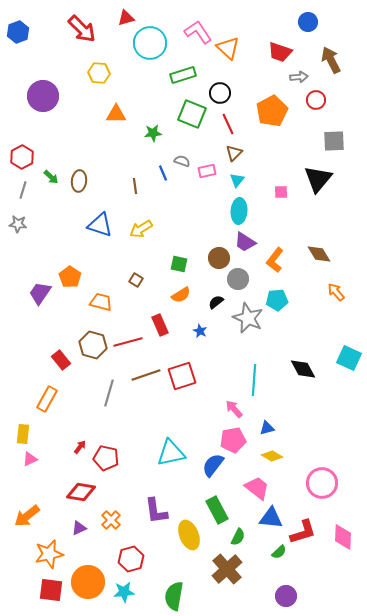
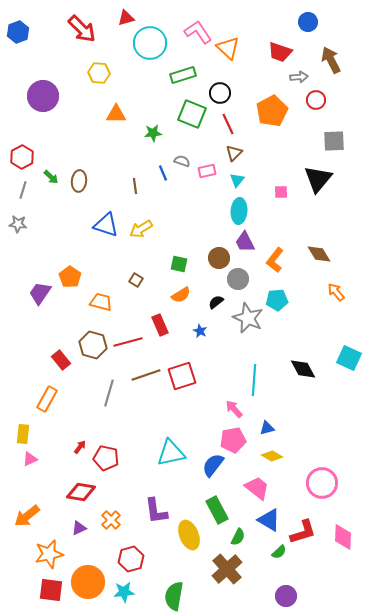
blue triangle at (100, 225): moved 6 px right
purple trapezoid at (245, 242): rotated 30 degrees clockwise
blue triangle at (271, 518): moved 2 px left, 2 px down; rotated 25 degrees clockwise
